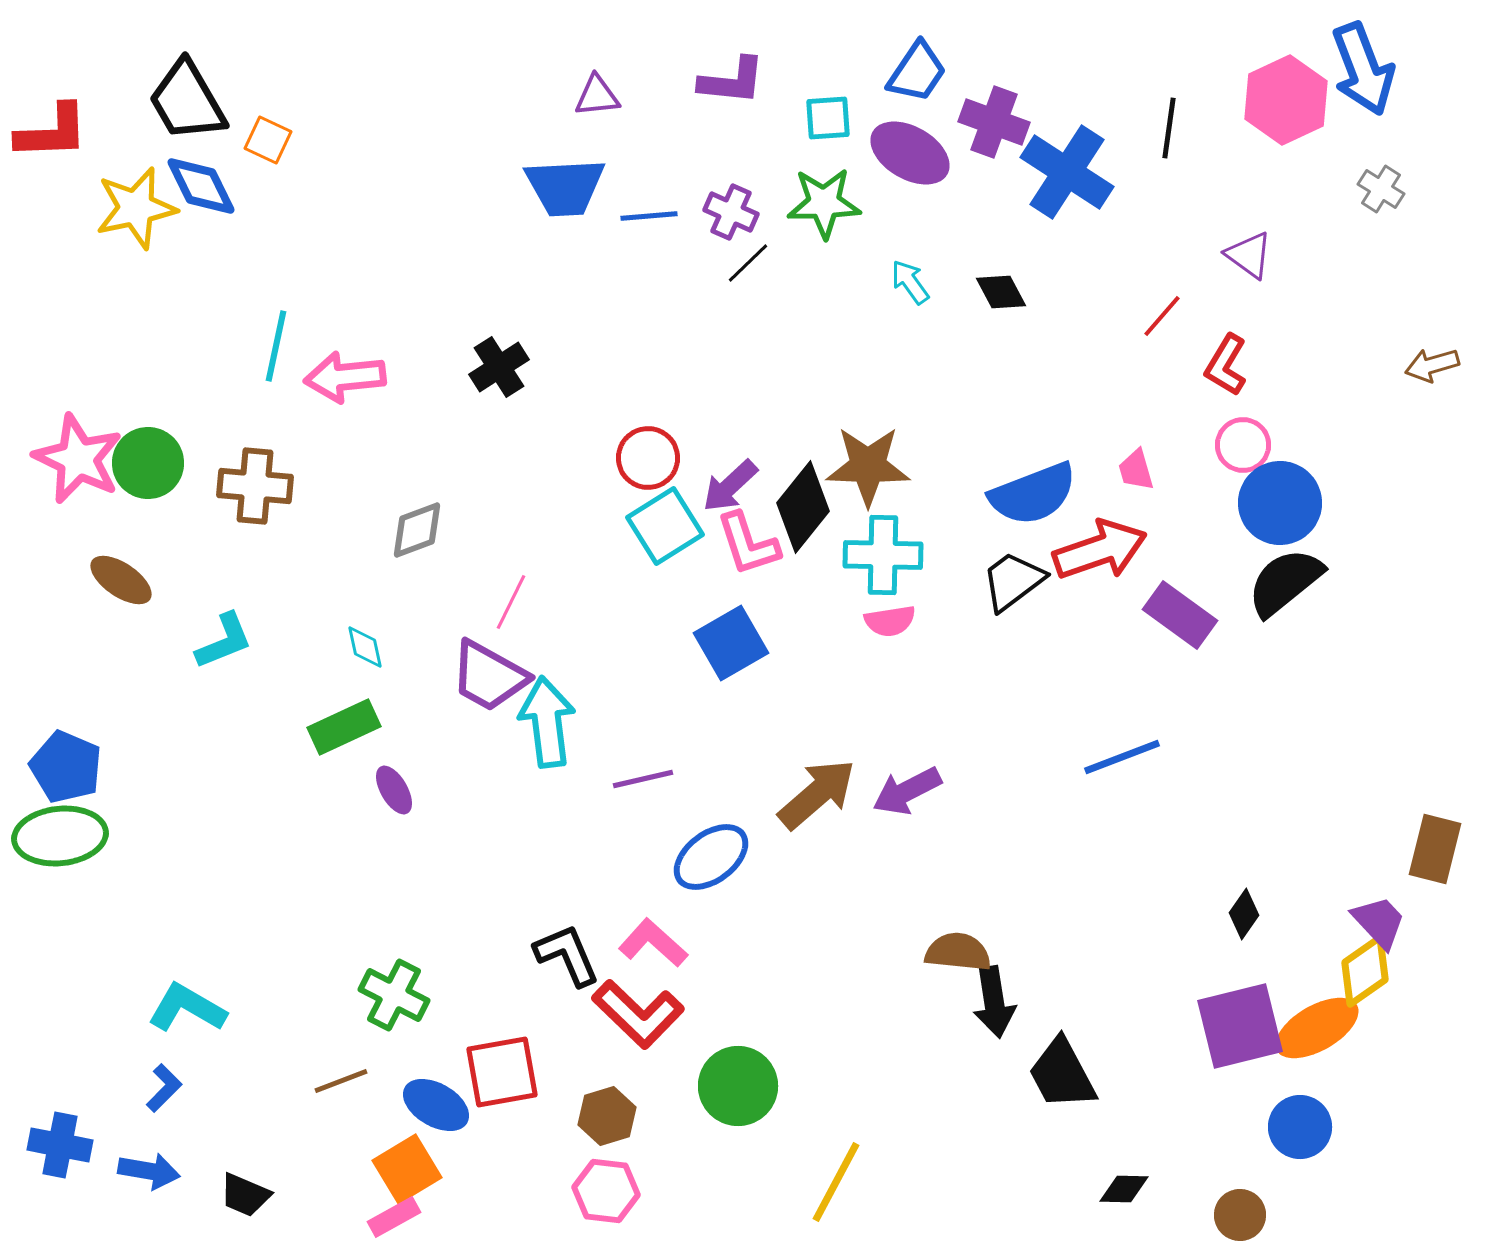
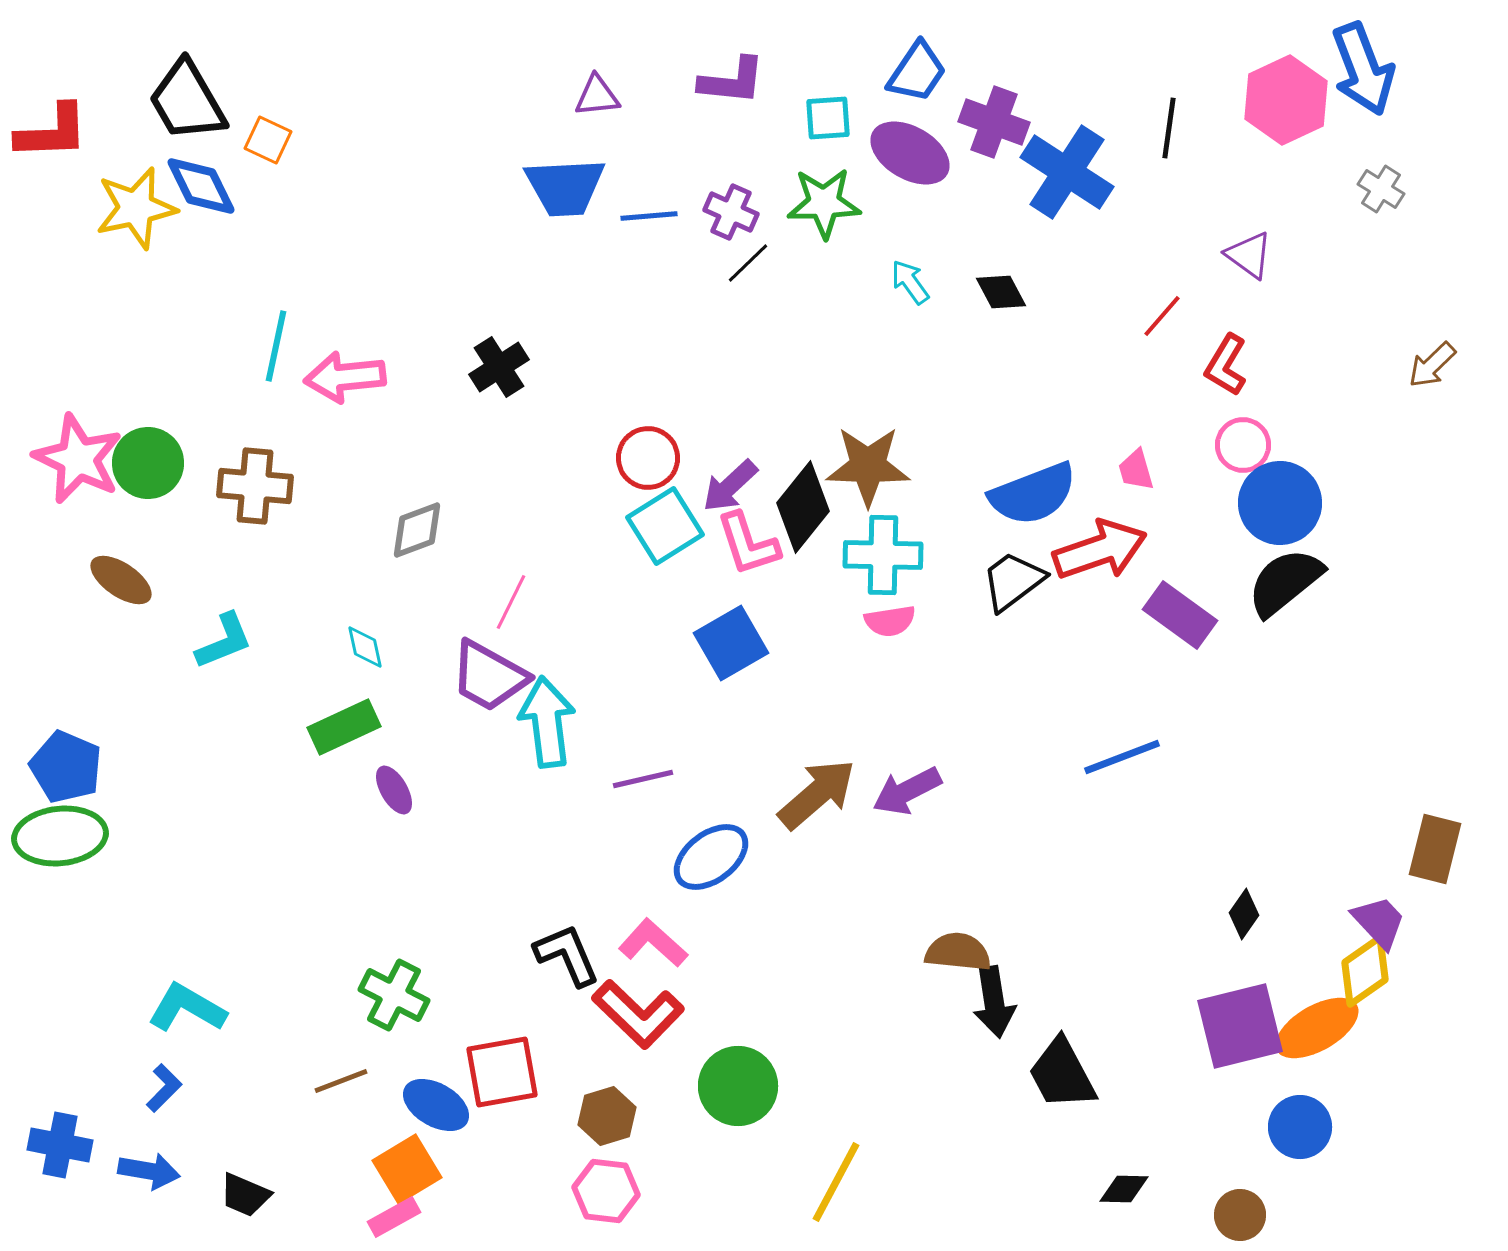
brown arrow at (1432, 365): rotated 28 degrees counterclockwise
